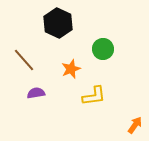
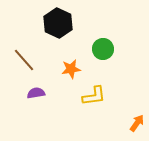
orange star: rotated 12 degrees clockwise
orange arrow: moved 2 px right, 2 px up
